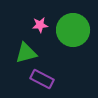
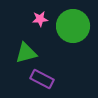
pink star: moved 6 px up
green circle: moved 4 px up
